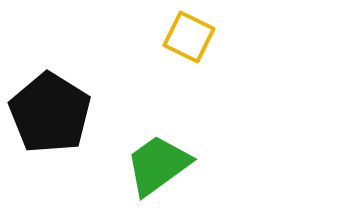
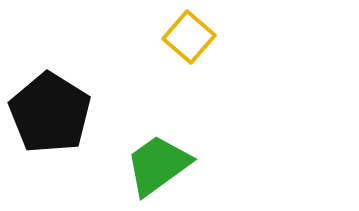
yellow square: rotated 15 degrees clockwise
